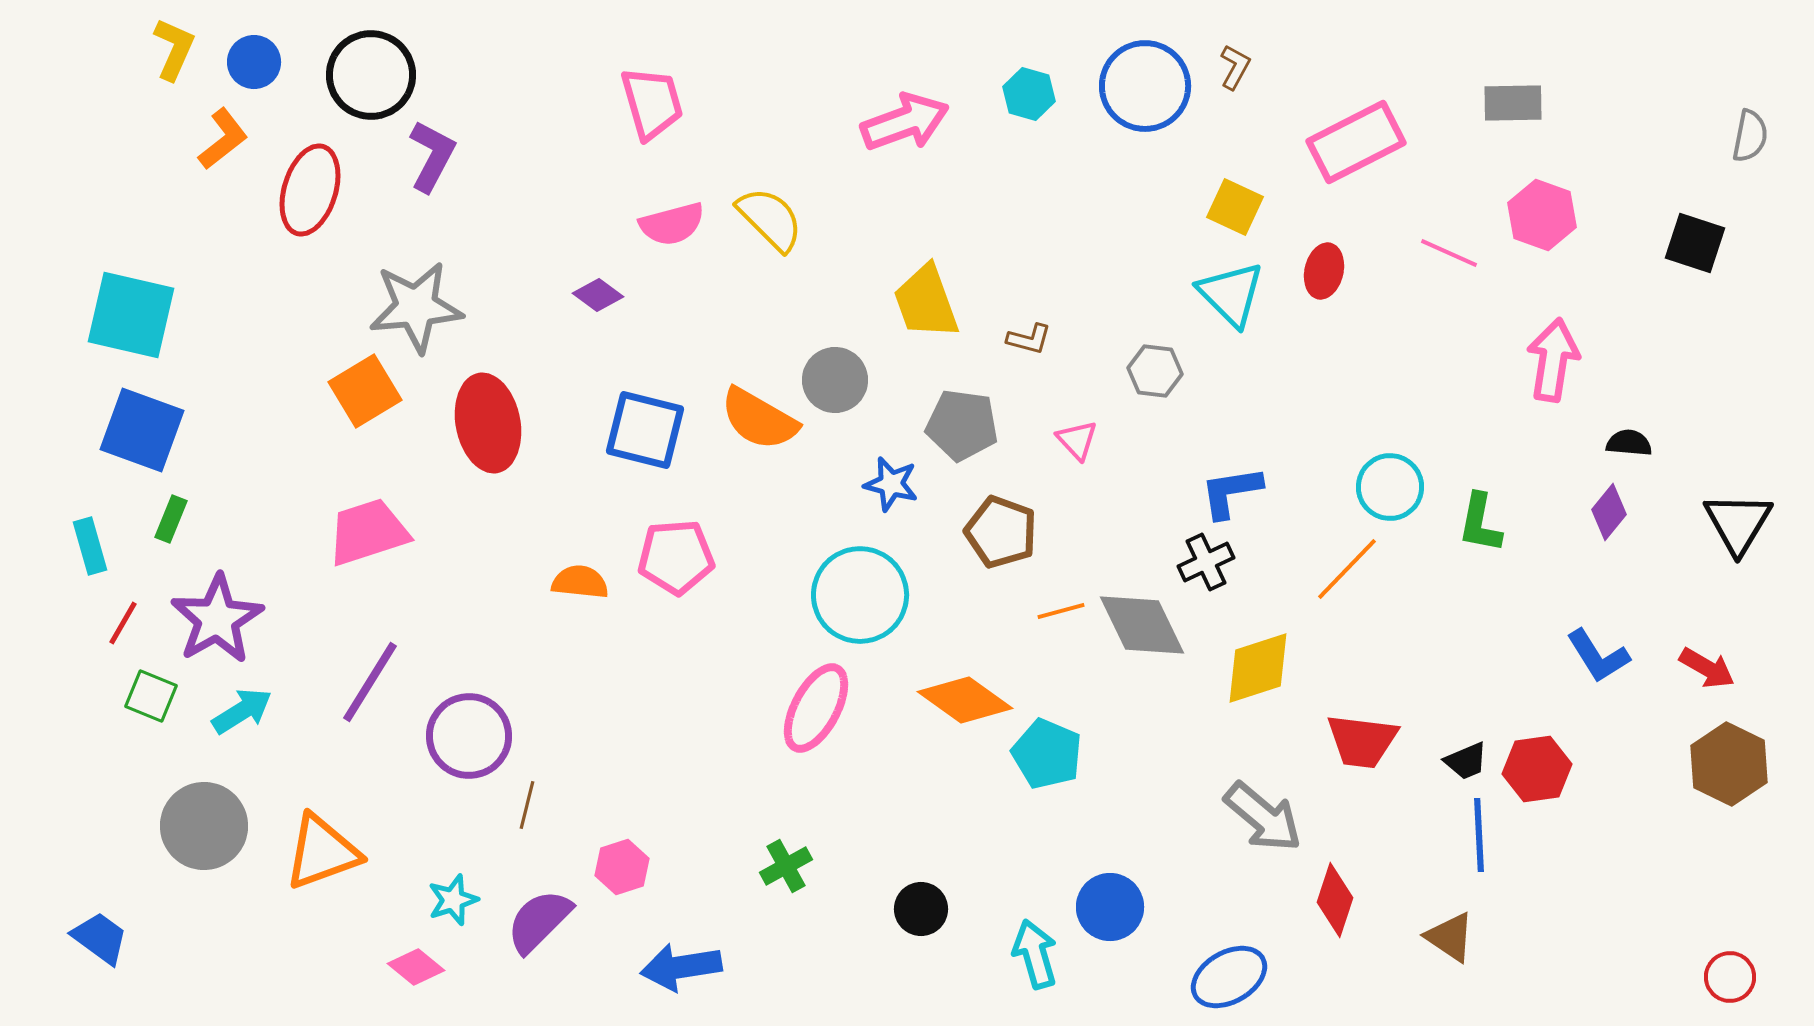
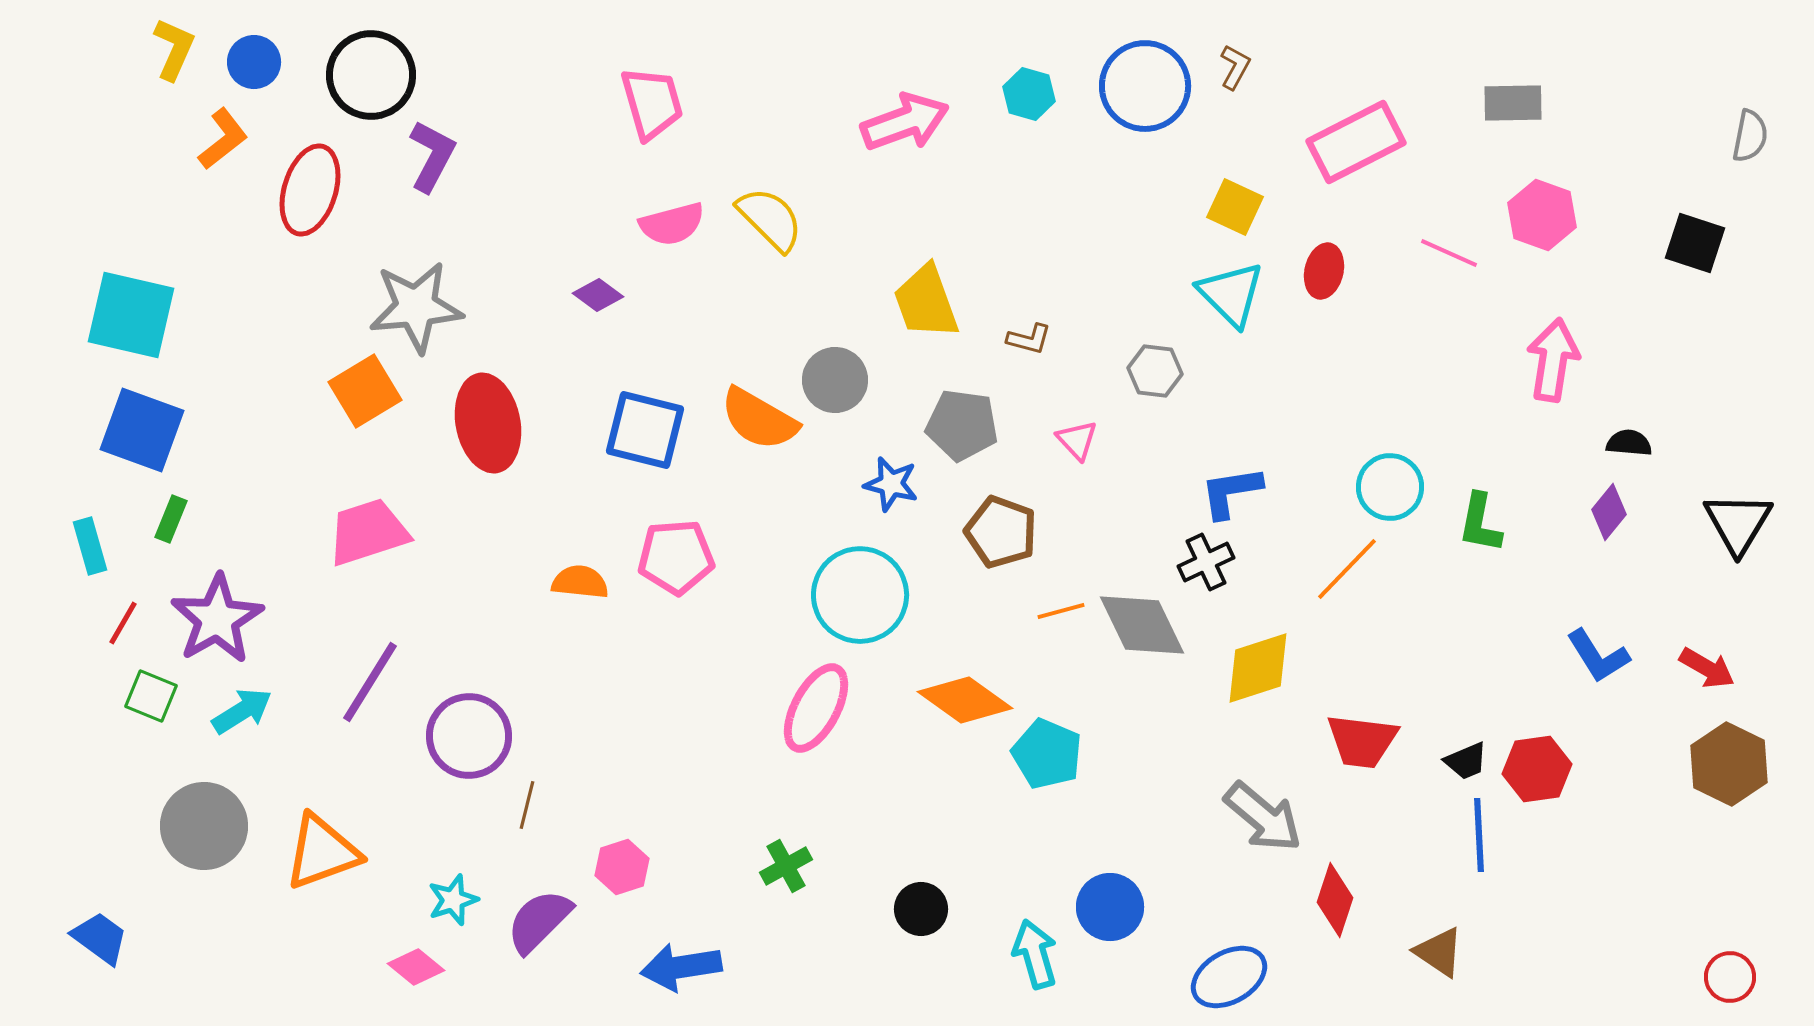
brown triangle at (1450, 937): moved 11 px left, 15 px down
